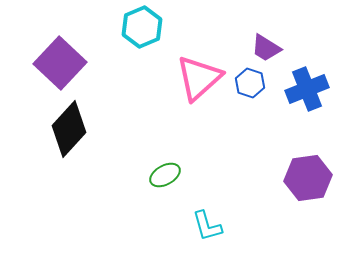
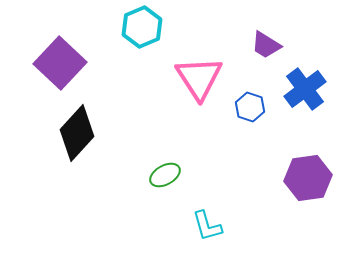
purple trapezoid: moved 3 px up
pink triangle: rotated 21 degrees counterclockwise
blue hexagon: moved 24 px down
blue cross: moved 2 px left; rotated 15 degrees counterclockwise
black diamond: moved 8 px right, 4 px down
